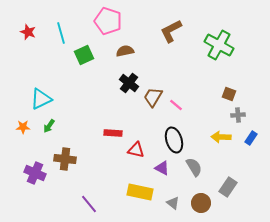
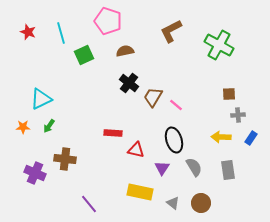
brown square: rotated 24 degrees counterclockwise
purple triangle: rotated 35 degrees clockwise
gray rectangle: moved 17 px up; rotated 42 degrees counterclockwise
